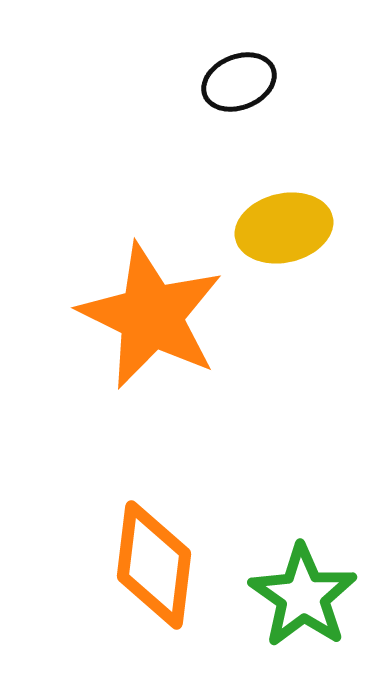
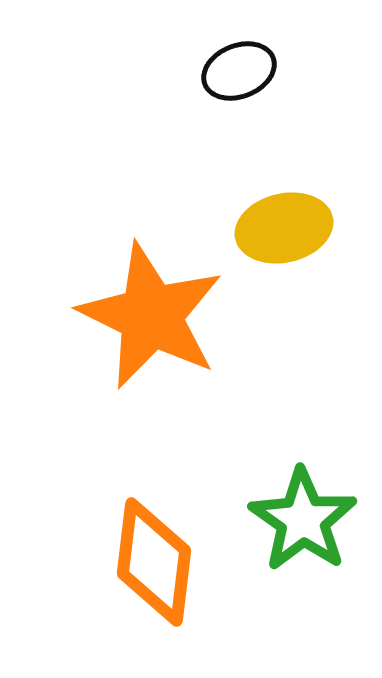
black ellipse: moved 11 px up
orange diamond: moved 3 px up
green star: moved 76 px up
